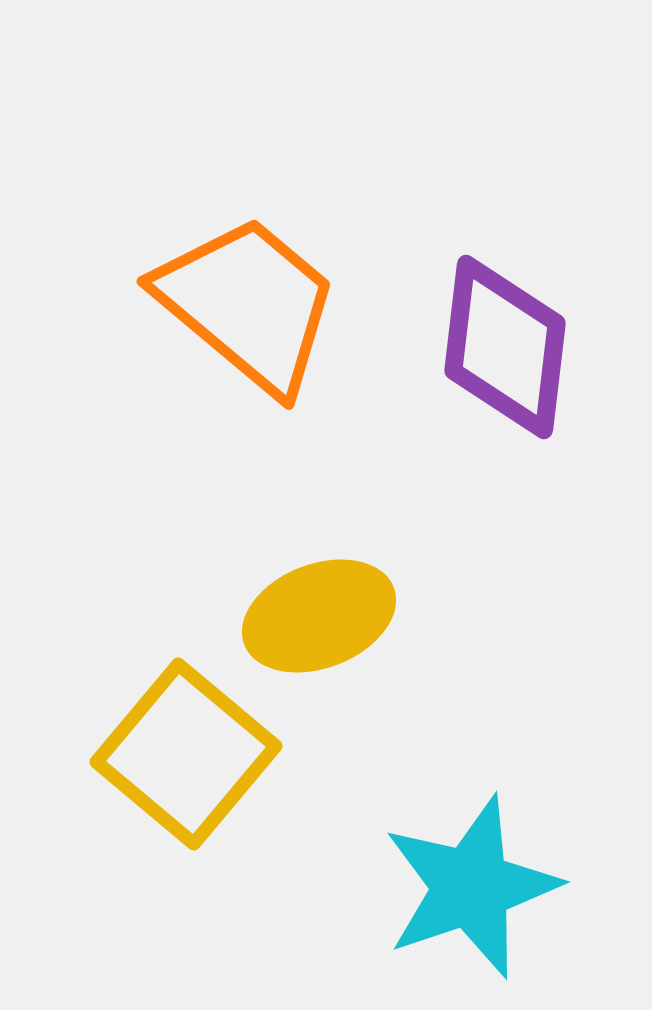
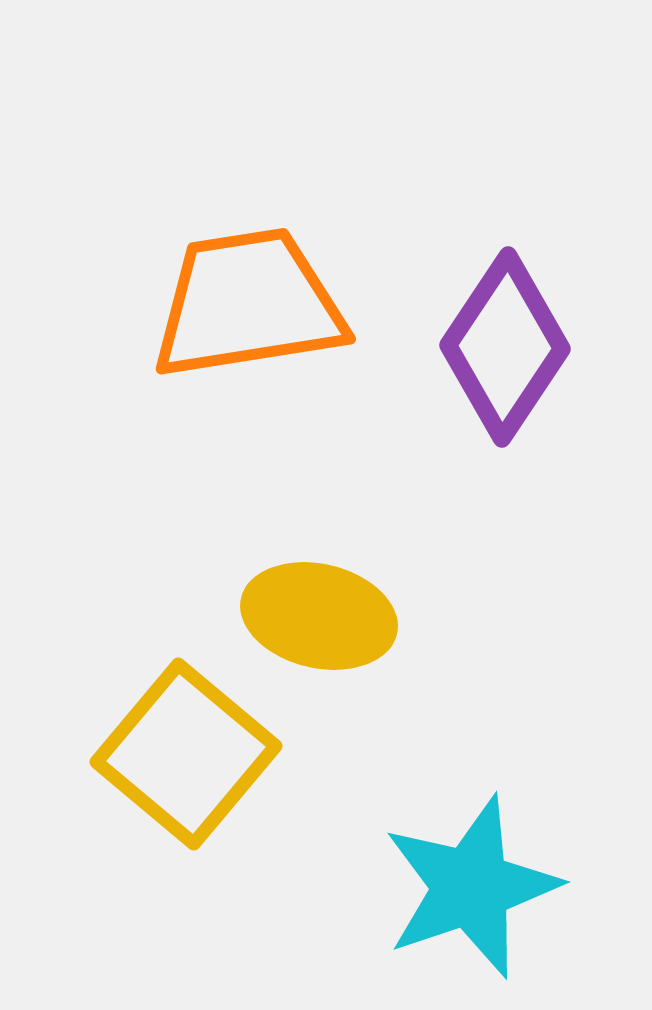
orange trapezoid: rotated 49 degrees counterclockwise
purple diamond: rotated 27 degrees clockwise
yellow ellipse: rotated 34 degrees clockwise
